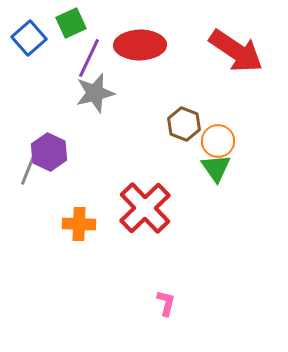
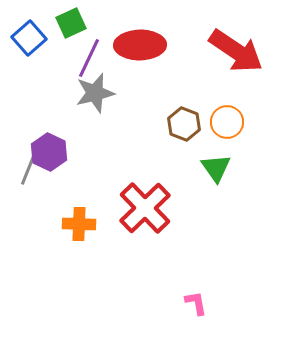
orange circle: moved 9 px right, 19 px up
pink L-shape: moved 30 px right; rotated 24 degrees counterclockwise
